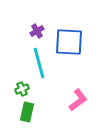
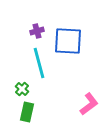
purple cross: rotated 16 degrees clockwise
blue square: moved 1 px left, 1 px up
green cross: rotated 24 degrees counterclockwise
pink L-shape: moved 11 px right, 4 px down
